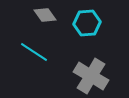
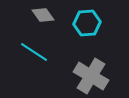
gray diamond: moved 2 px left
